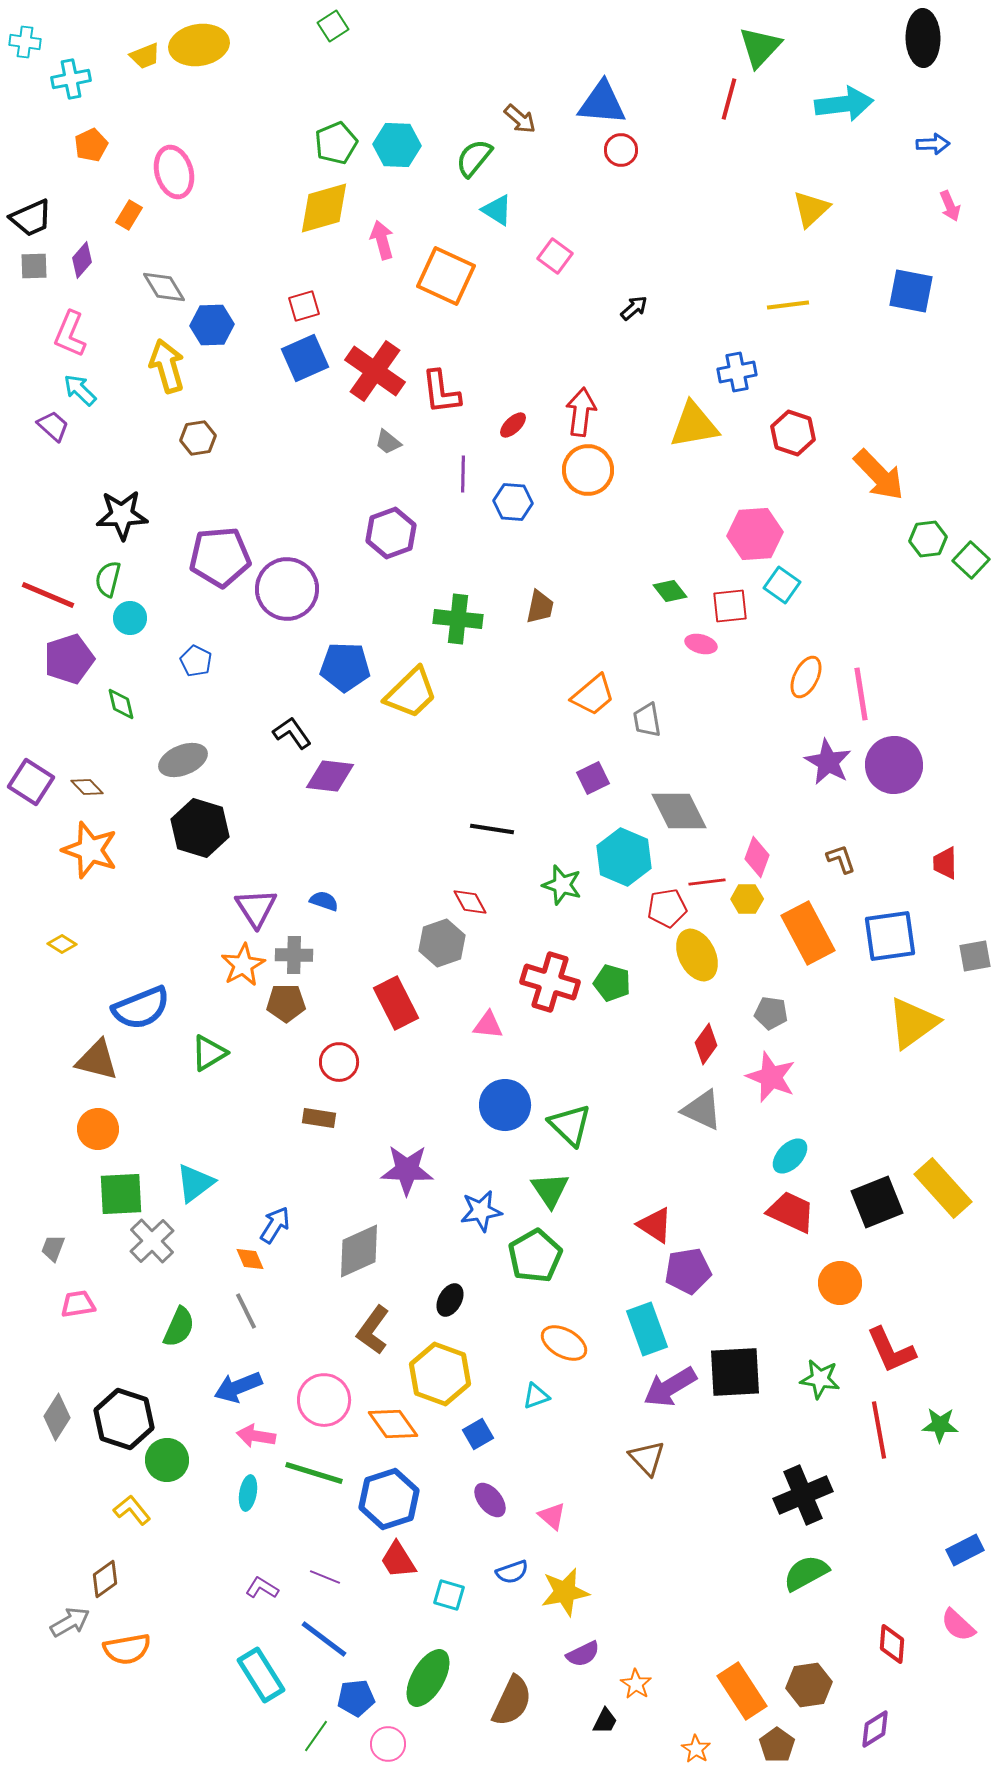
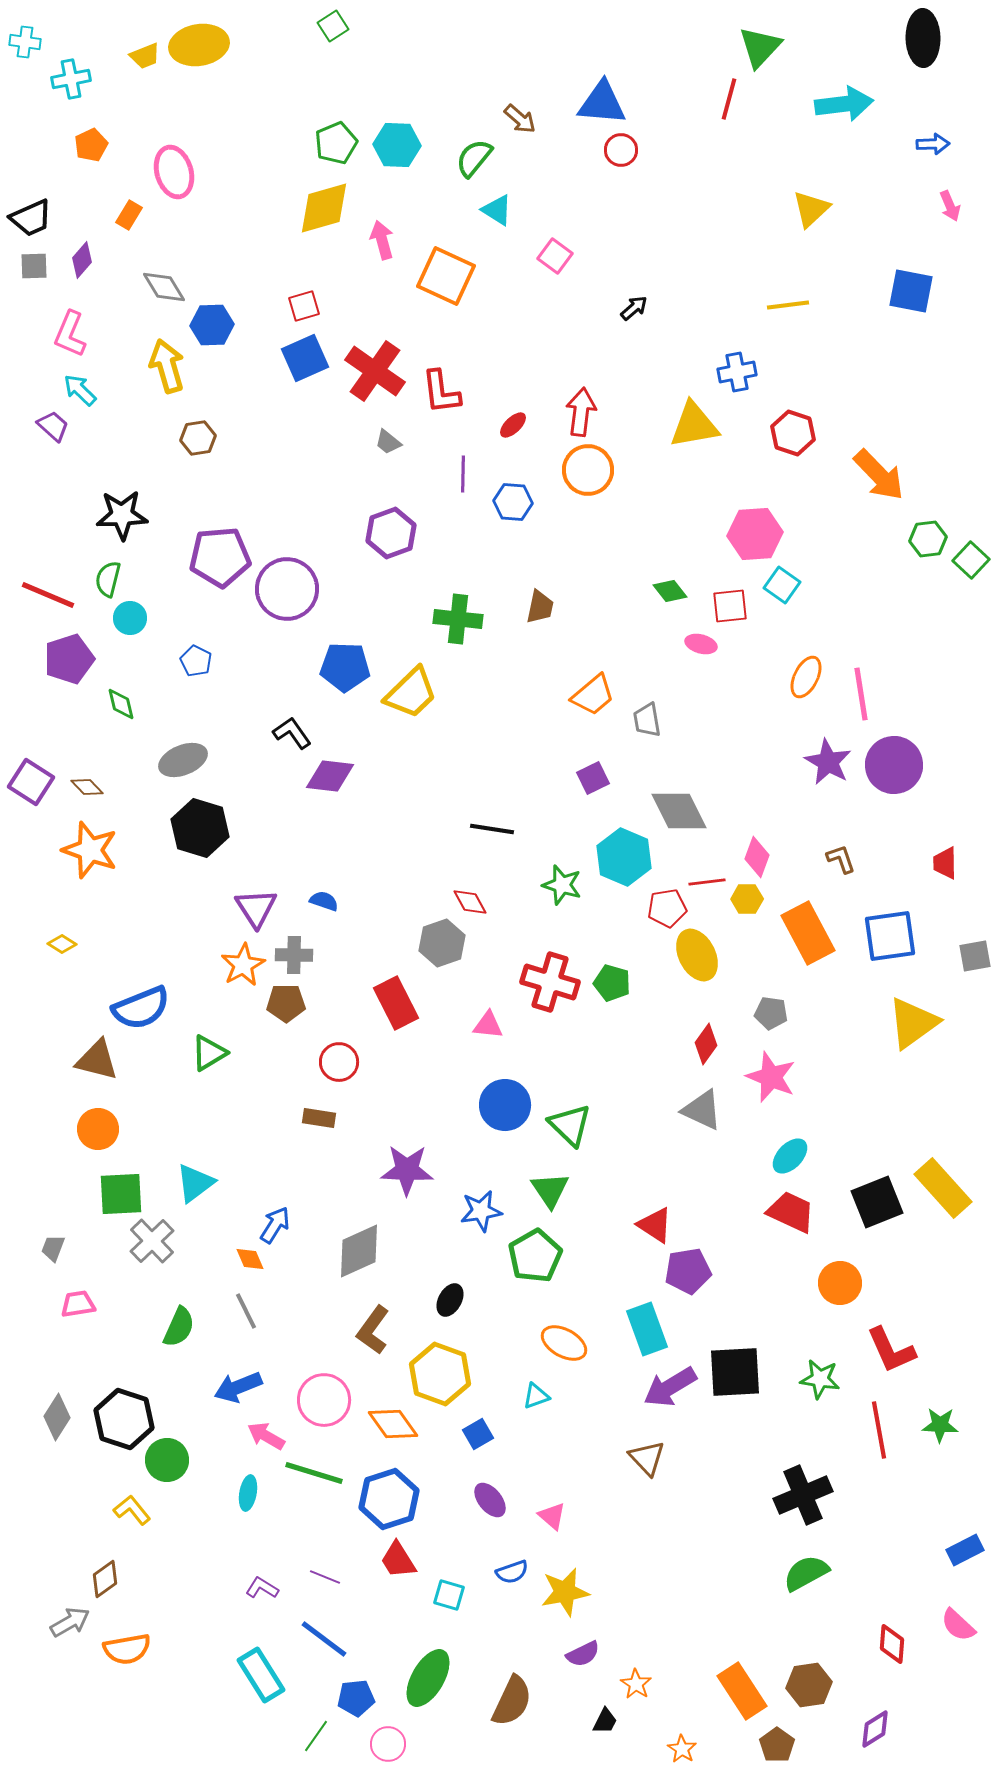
pink arrow at (256, 1436): moved 10 px right; rotated 21 degrees clockwise
orange star at (696, 1749): moved 14 px left
